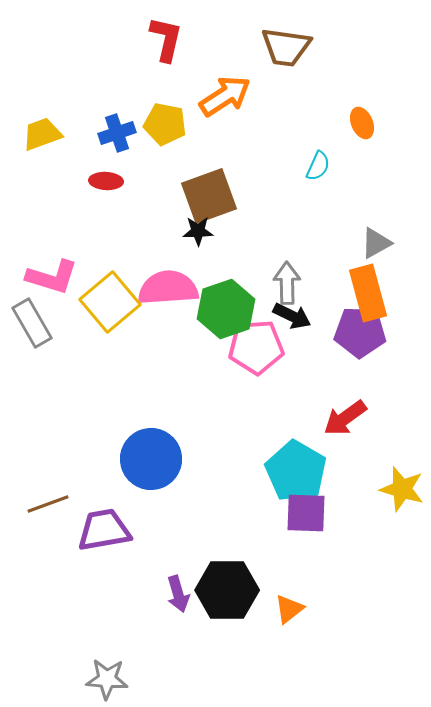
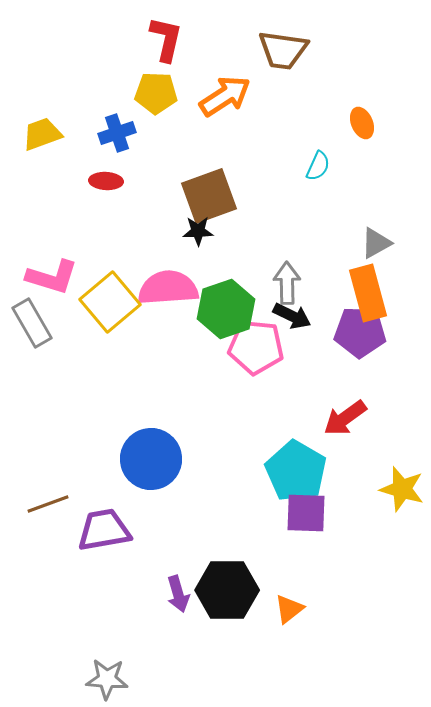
brown trapezoid: moved 3 px left, 3 px down
yellow pentagon: moved 9 px left, 31 px up; rotated 9 degrees counterclockwise
pink pentagon: rotated 10 degrees clockwise
